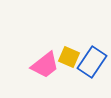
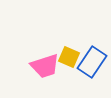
pink trapezoid: moved 1 px down; rotated 20 degrees clockwise
